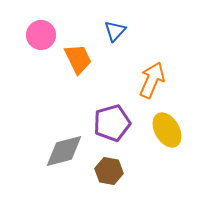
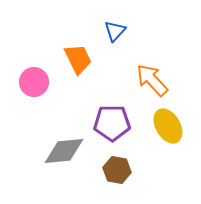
pink circle: moved 7 px left, 47 px down
orange arrow: rotated 66 degrees counterclockwise
purple pentagon: rotated 15 degrees clockwise
yellow ellipse: moved 1 px right, 4 px up
gray diamond: rotated 9 degrees clockwise
brown hexagon: moved 8 px right, 1 px up
